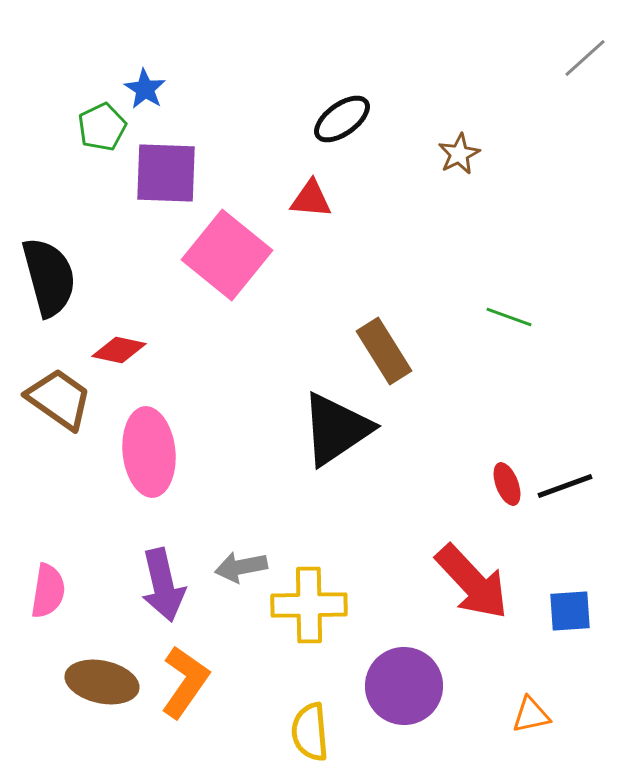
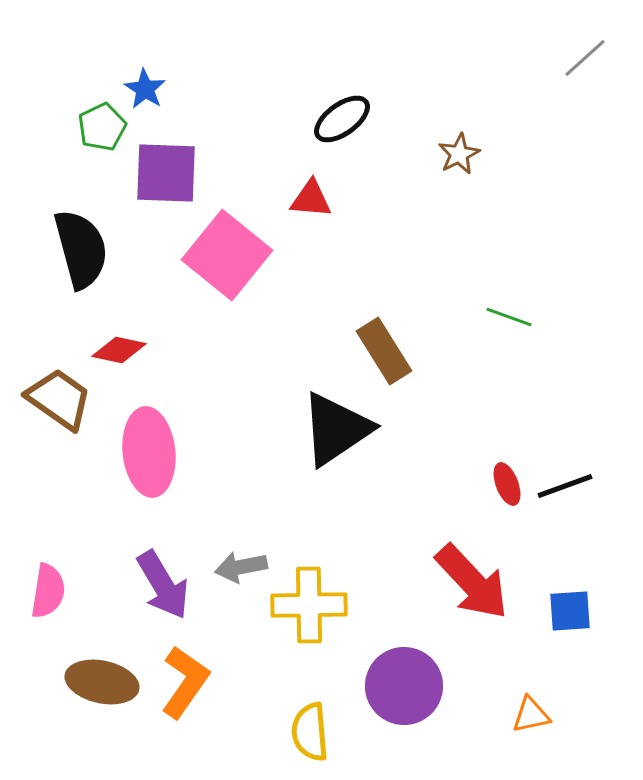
black semicircle: moved 32 px right, 28 px up
purple arrow: rotated 18 degrees counterclockwise
